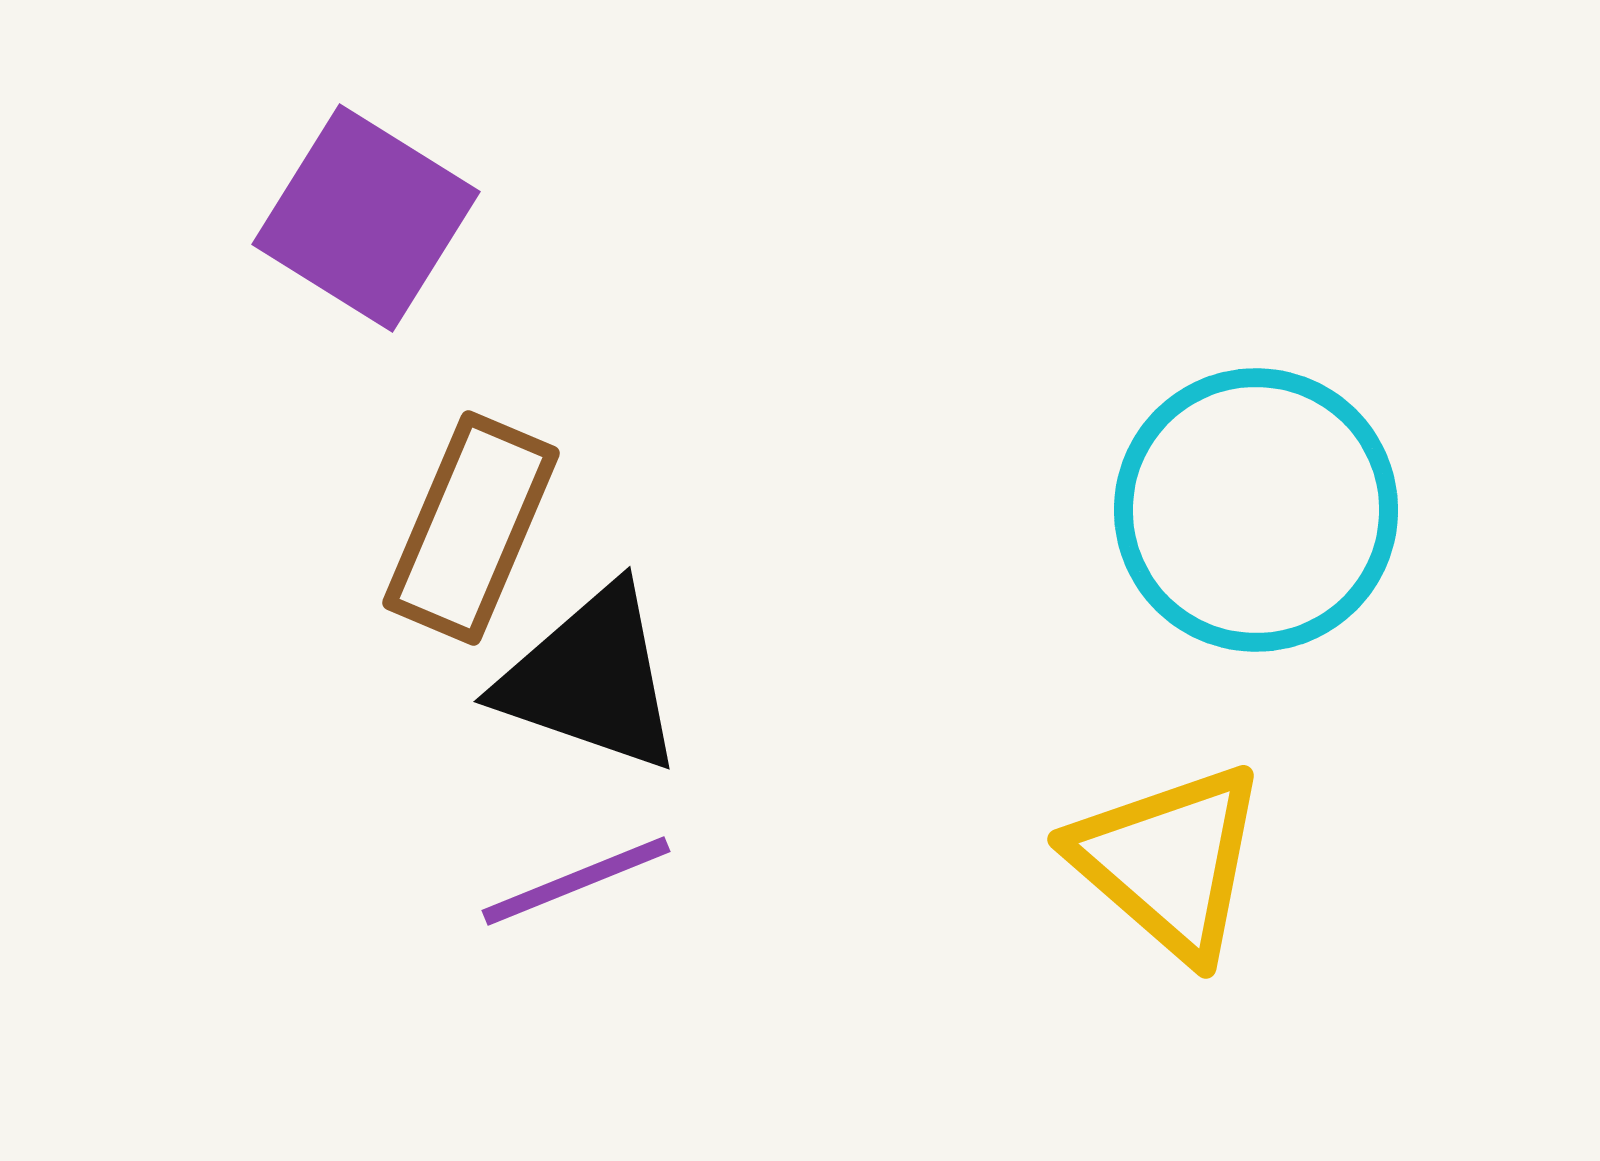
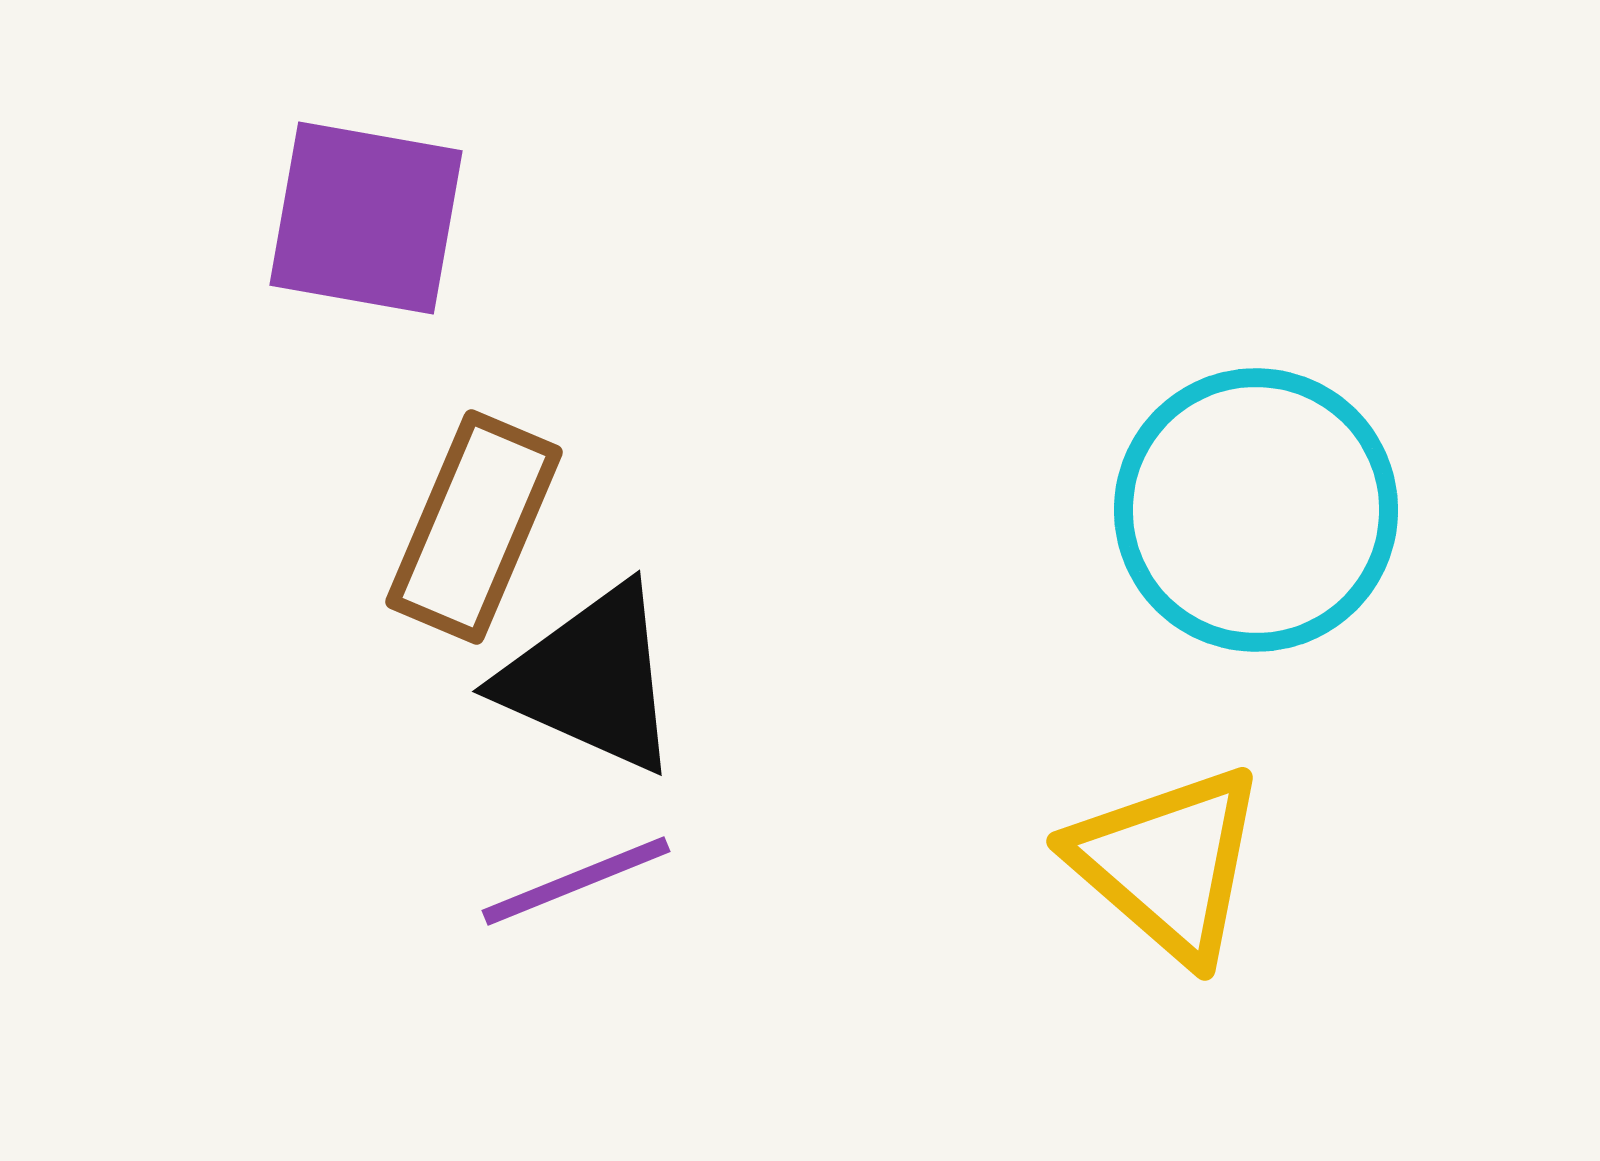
purple square: rotated 22 degrees counterclockwise
brown rectangle: moved 3 px right, 1 px up
black triangle: rotated 5 degrees clockwise
yellow triangle: moved 1 px left, 2 px down
